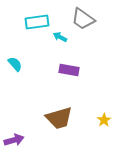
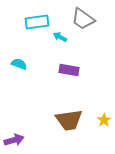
cyan semicircle: moved 4 px right; rotated 28 degrees counterclockwise
brown trapezoid: moved 10 px right, 2 px down; rotated 8 degrees clockwise
